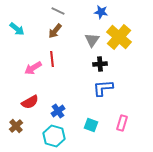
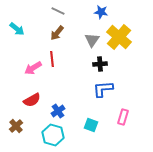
brown arrow: moved 2 px right, 2 px down
blue L-shape: moved 1 px down
red semicircle: moved 2 px right, 2 px up
pink rectangle: moved 1 px right, 6 px up
cyan hexagon: moved 1 px left, 1 px up
